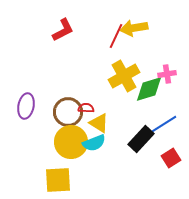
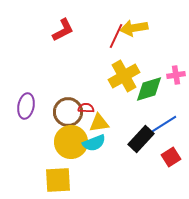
pink cross: moved 9 px right, 1 px down
yellow triangle: rotated 40 degrees counterclockwise
red square: moved 1 px up
